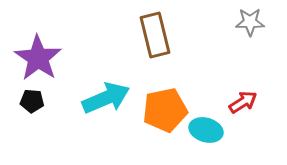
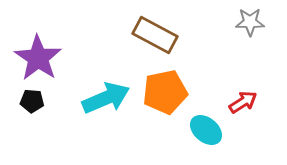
brown rectangle: rotated 48 degrees counterclockwise
orange pentagon: moved 18 px up
cyan ellipse: rotated 24 degrees clockwise
